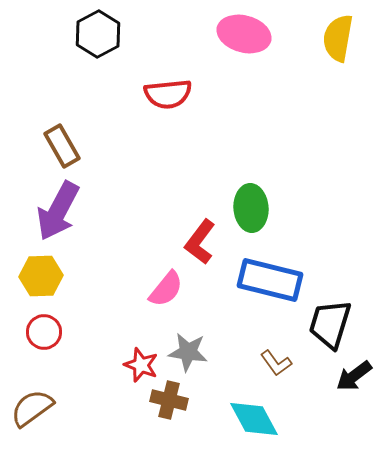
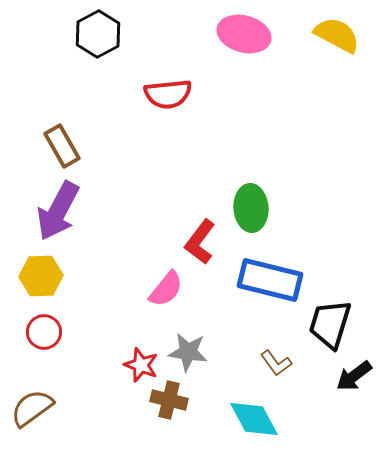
yellow semicircle: moved 1 px left, 3 px up; rotated 108 degrees clockwise
